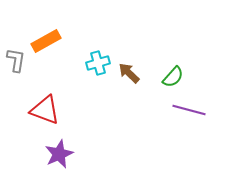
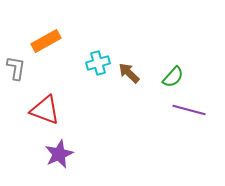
gray L-shape: moved 8 px down
